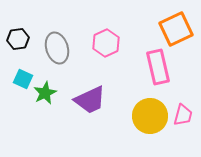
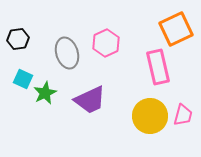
gray ellipse: moved 10 px right, 5 px down
